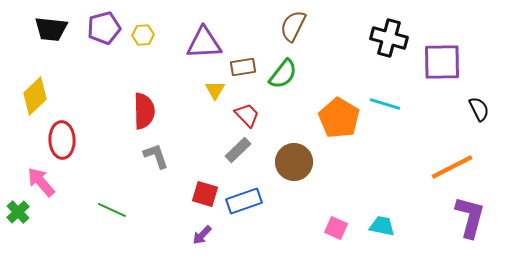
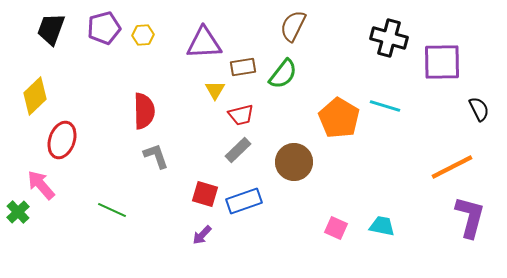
black trapezoid: rotated 104 degrees clockwise
cyan line: moved 2 px down
red trapezoid: moved 6 px left; rotated 120 degrees clockwise
red ellipse: rotated 21 degrees clockwise
pink arrow: moved 3 px down
